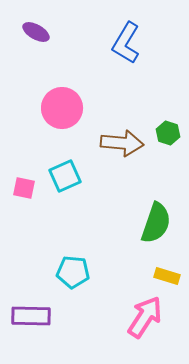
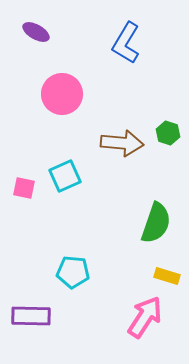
pink circle: moved 14 px up
